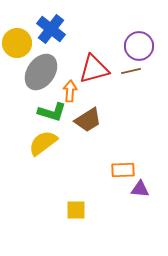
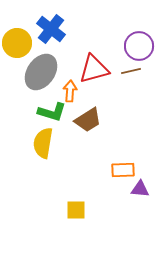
yellow semicircle: rotated 44 degrees counterclockwise
